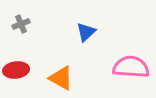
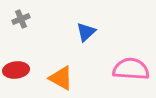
gray cross: moved 5 px up
pink semicircle: moved 2 px down
